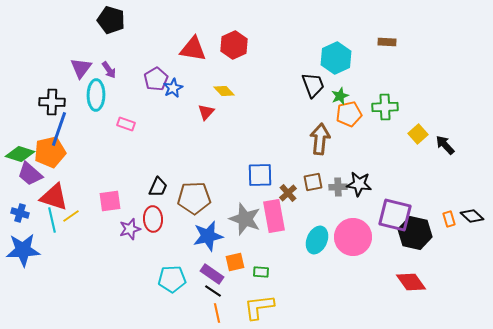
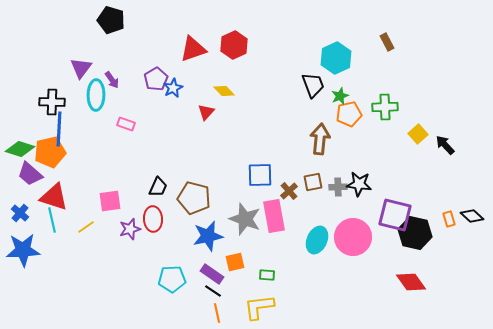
brown rectangle at (387, 42): rotated 60 degrees clockwise
red triangle at (193, 49): rotated 28 degrees counterclockwise
purple arrow at (109, 70): moved 3 px right, 10 px down
blue line at (59, 129): rotated 16 degrees counterclockwise
green diamond at (20, 154): moved 5 px up
brown cross at (288, 193): moved 1 px right, 2 px up
brown pentagon at (194, 198): rotated 16 degrees clockwise
blue cross at (20, 213): rotated 24 degrees clockwise
yellow line at (71, 216): moved 15 px right, 11 px down
green rectangle at (261, 272): moved 6 px right, 3 px down
